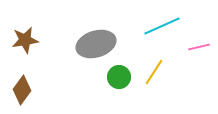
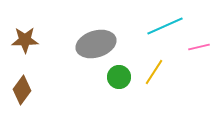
cyan line: moved 3 px right
brown star: rotated 8 degrees clockwise
